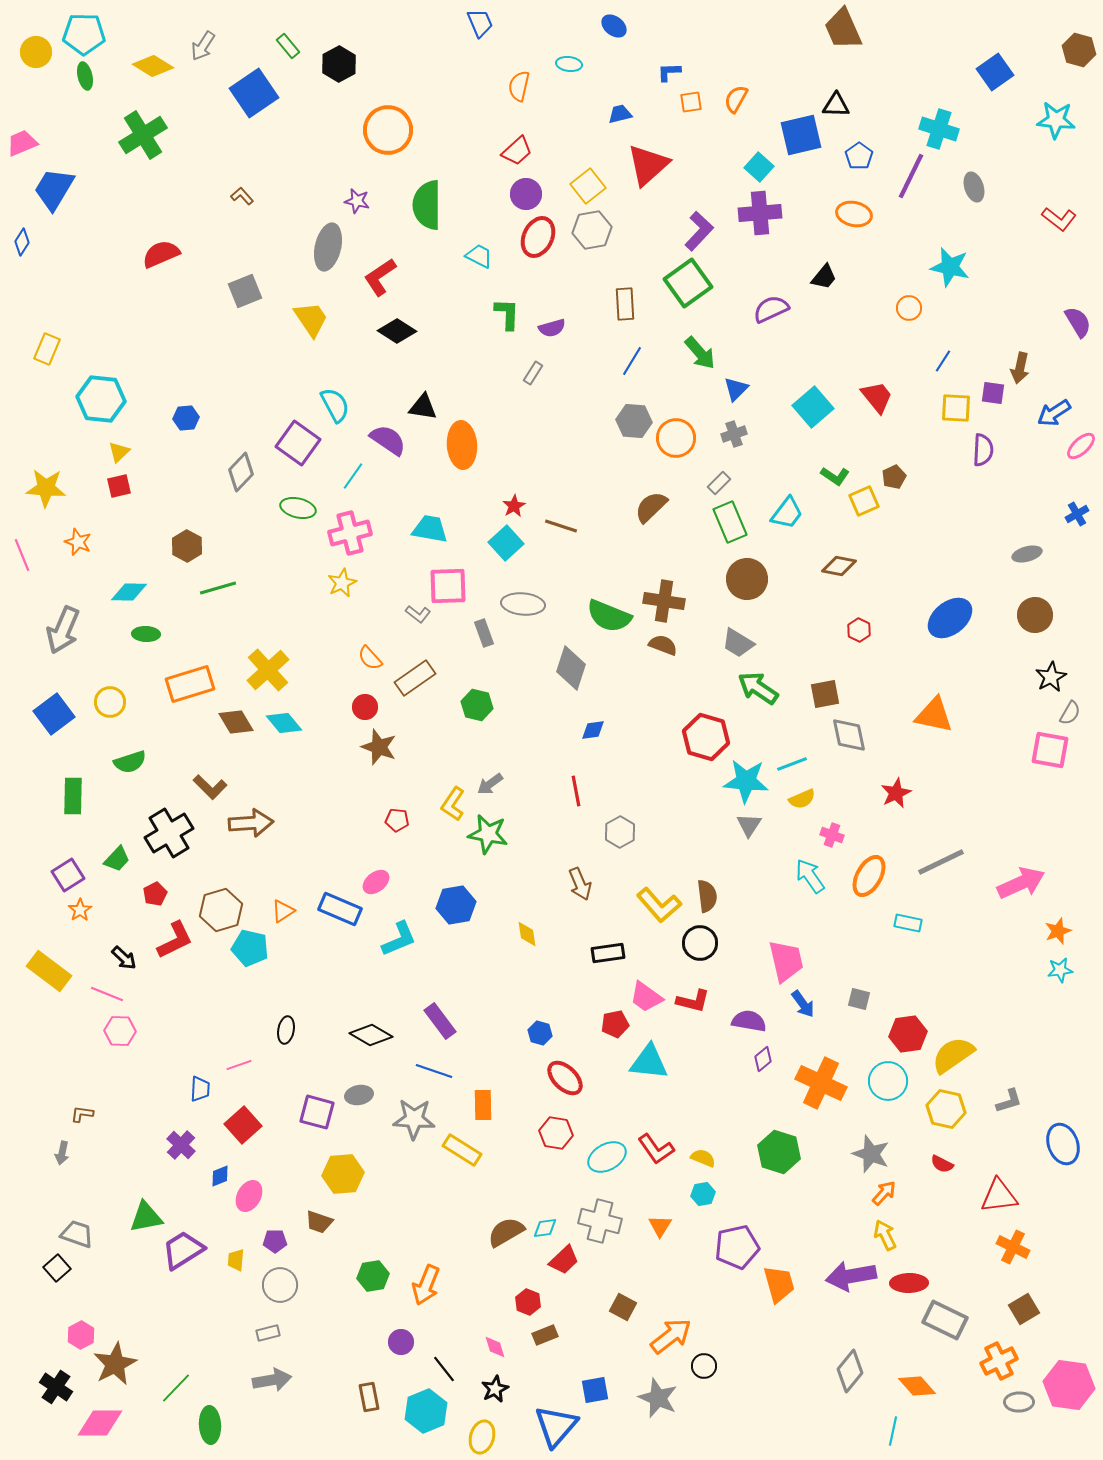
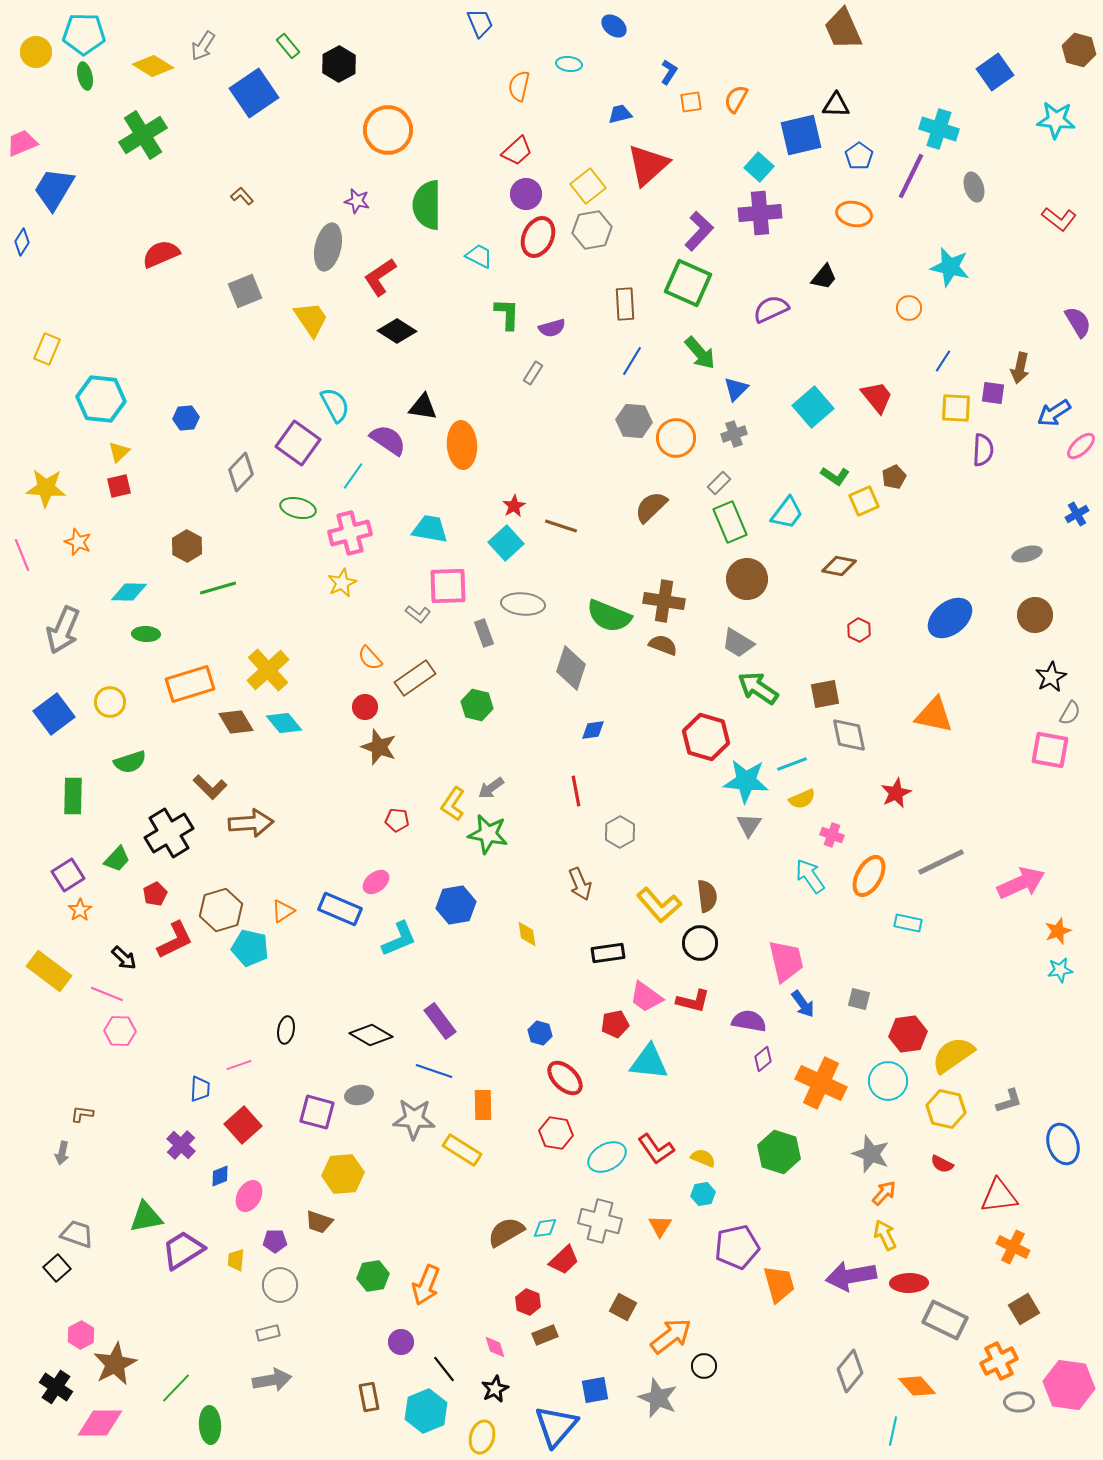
blue L-shape at (669, 72): rotated 125 degrees clockwise
green square at (688, 283): rotated 30 degrees counterclockwise
gray arrow at (490, 784): moved 1 px right, 4 px down
